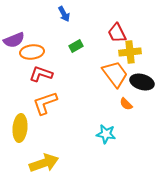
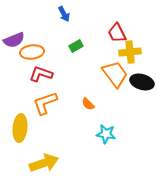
orange semicircle: moved 38 px left
